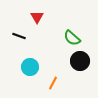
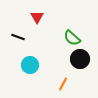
black line: moved 1 px left, 1 px down
black circle: moved 2 px up
cyan circle: moved 2 px up
orange line: moved 10 px right, 1 px down
